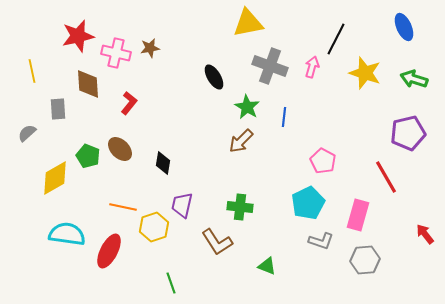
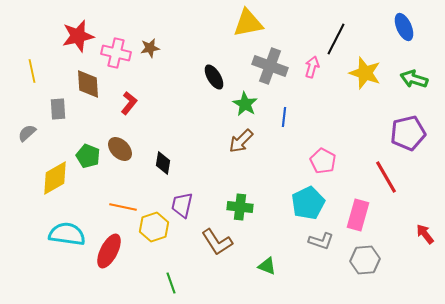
green star: moved 2 px left, 3 px up
